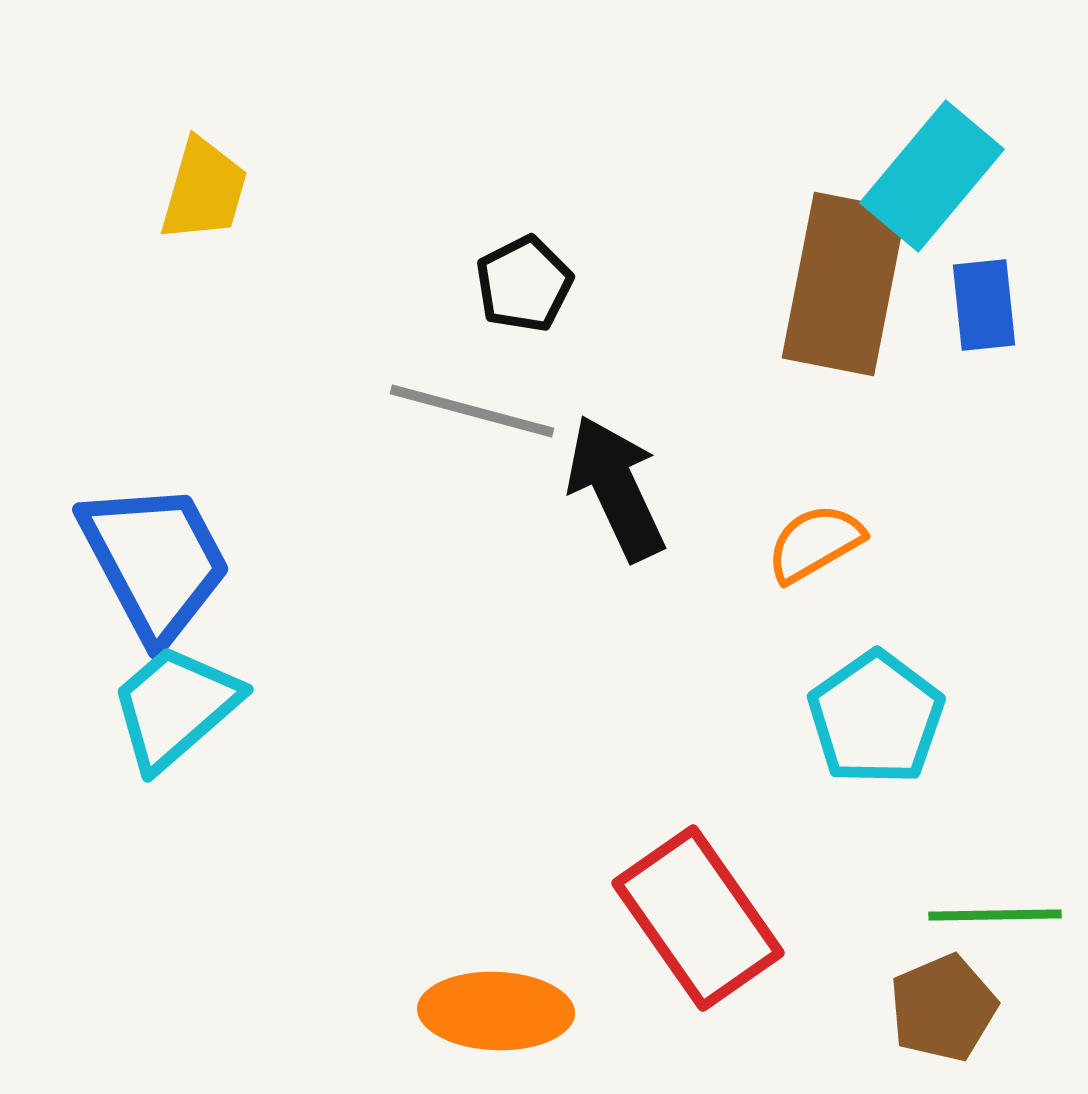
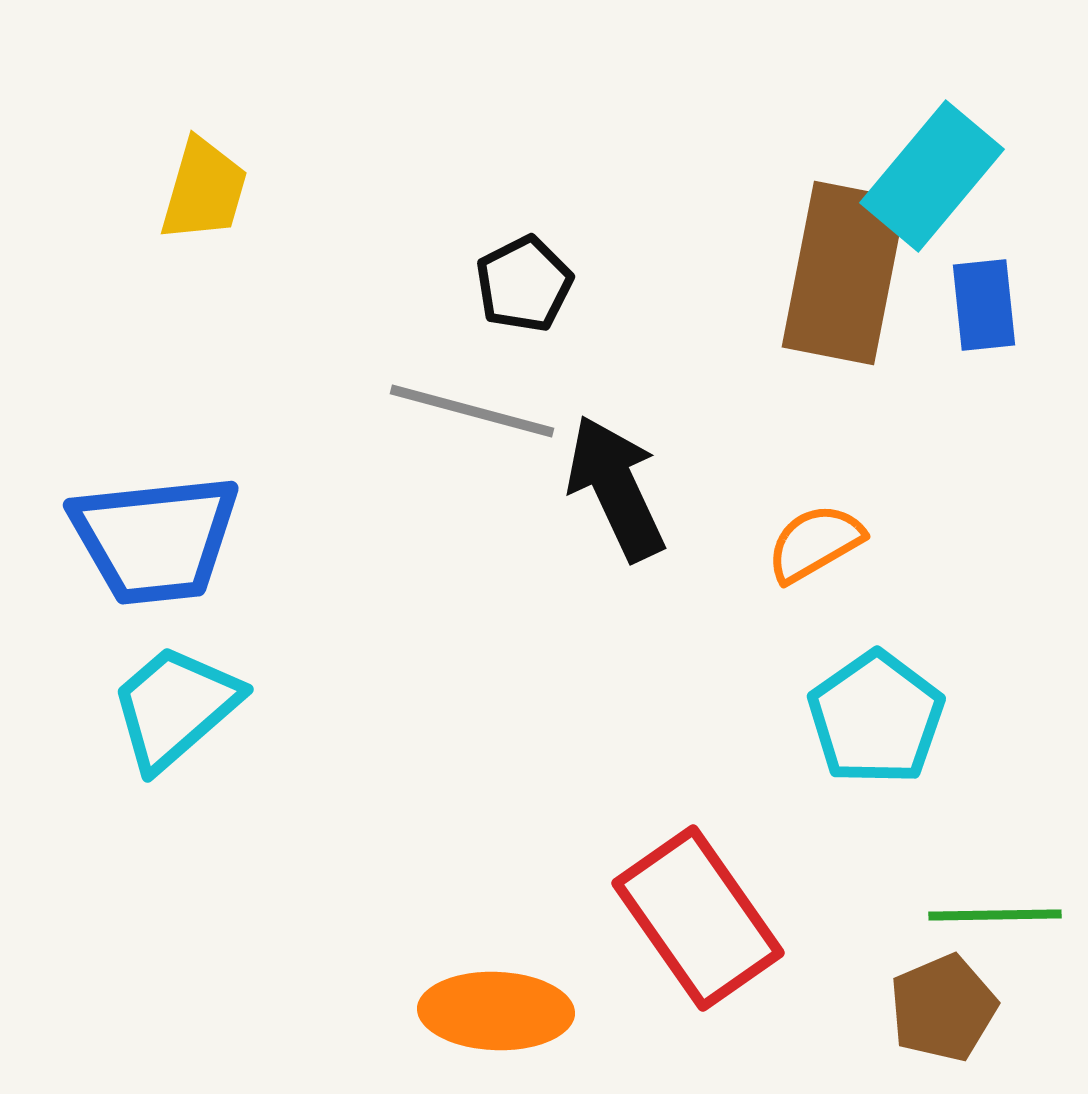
brown rectangle: moved 11 px up
blue trapezoid: moved 22 px up; rotated 112 degrees clockwise
